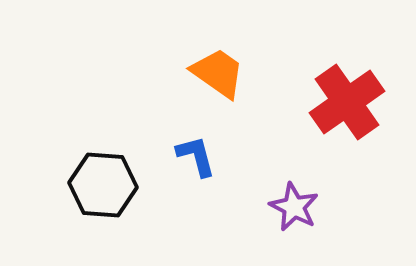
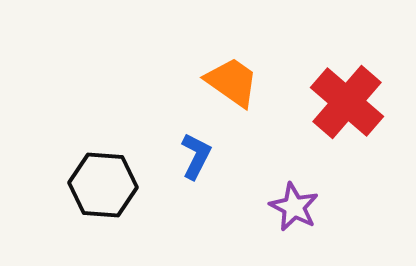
orange trapezoid: moved 14 px right, 9 px down
red cross: rotated 14 degrees counterclockwise
blue L-shape: rotated 42 degrees clockwise
